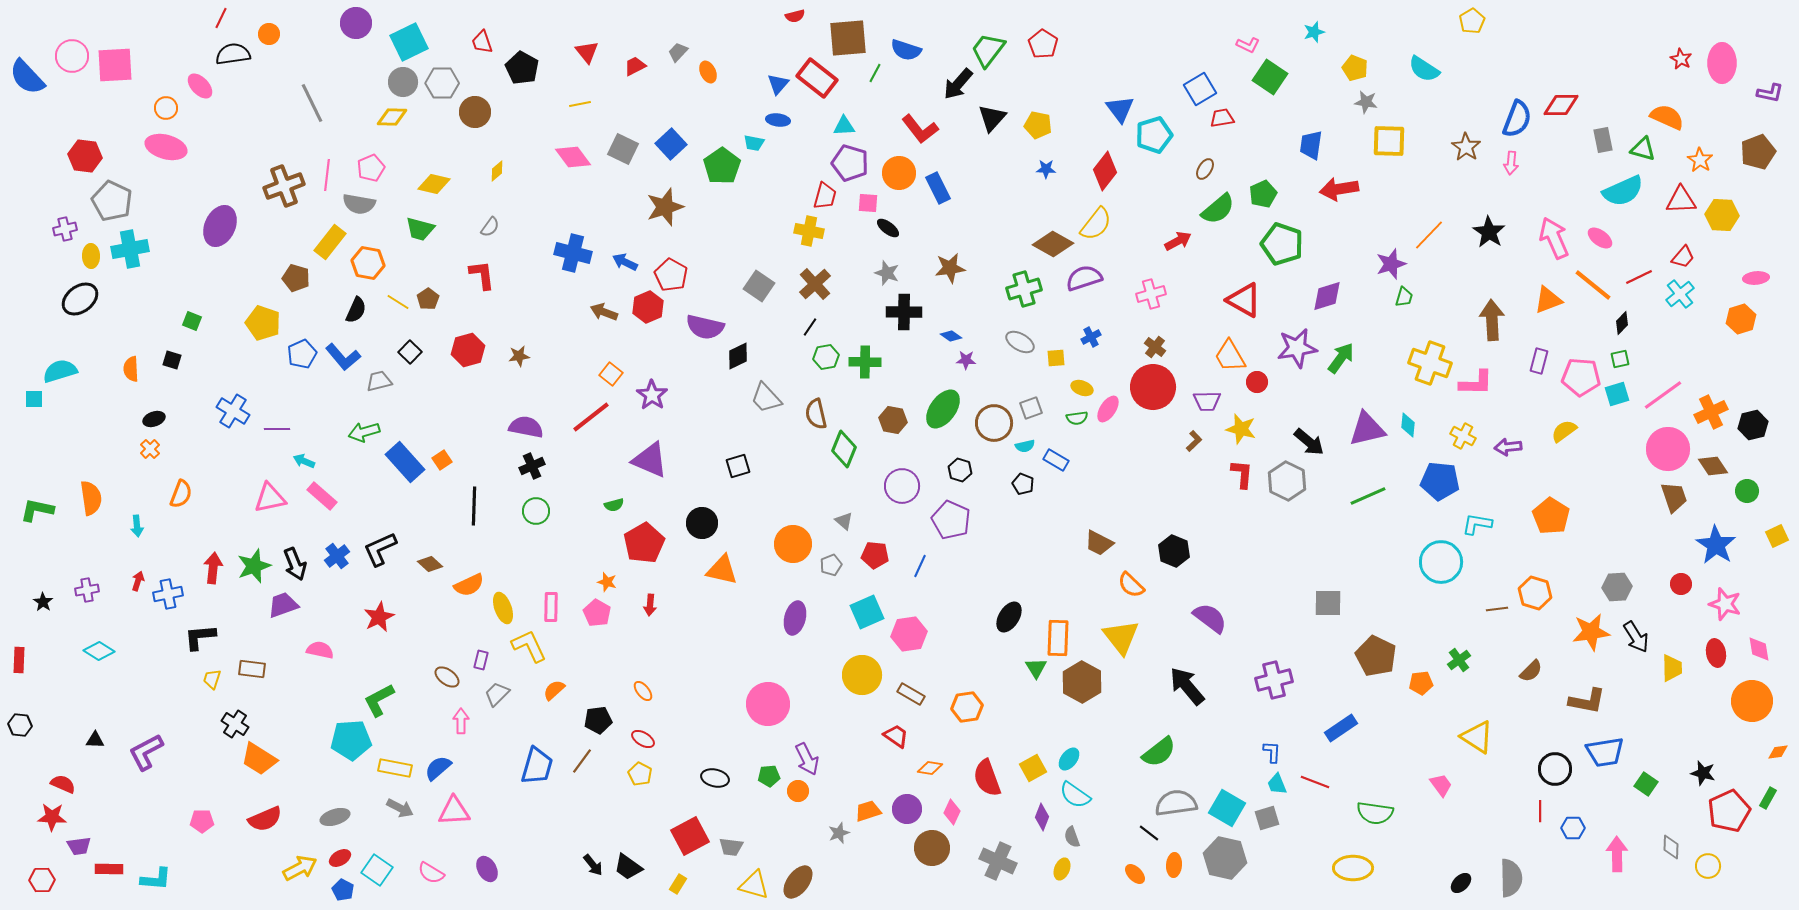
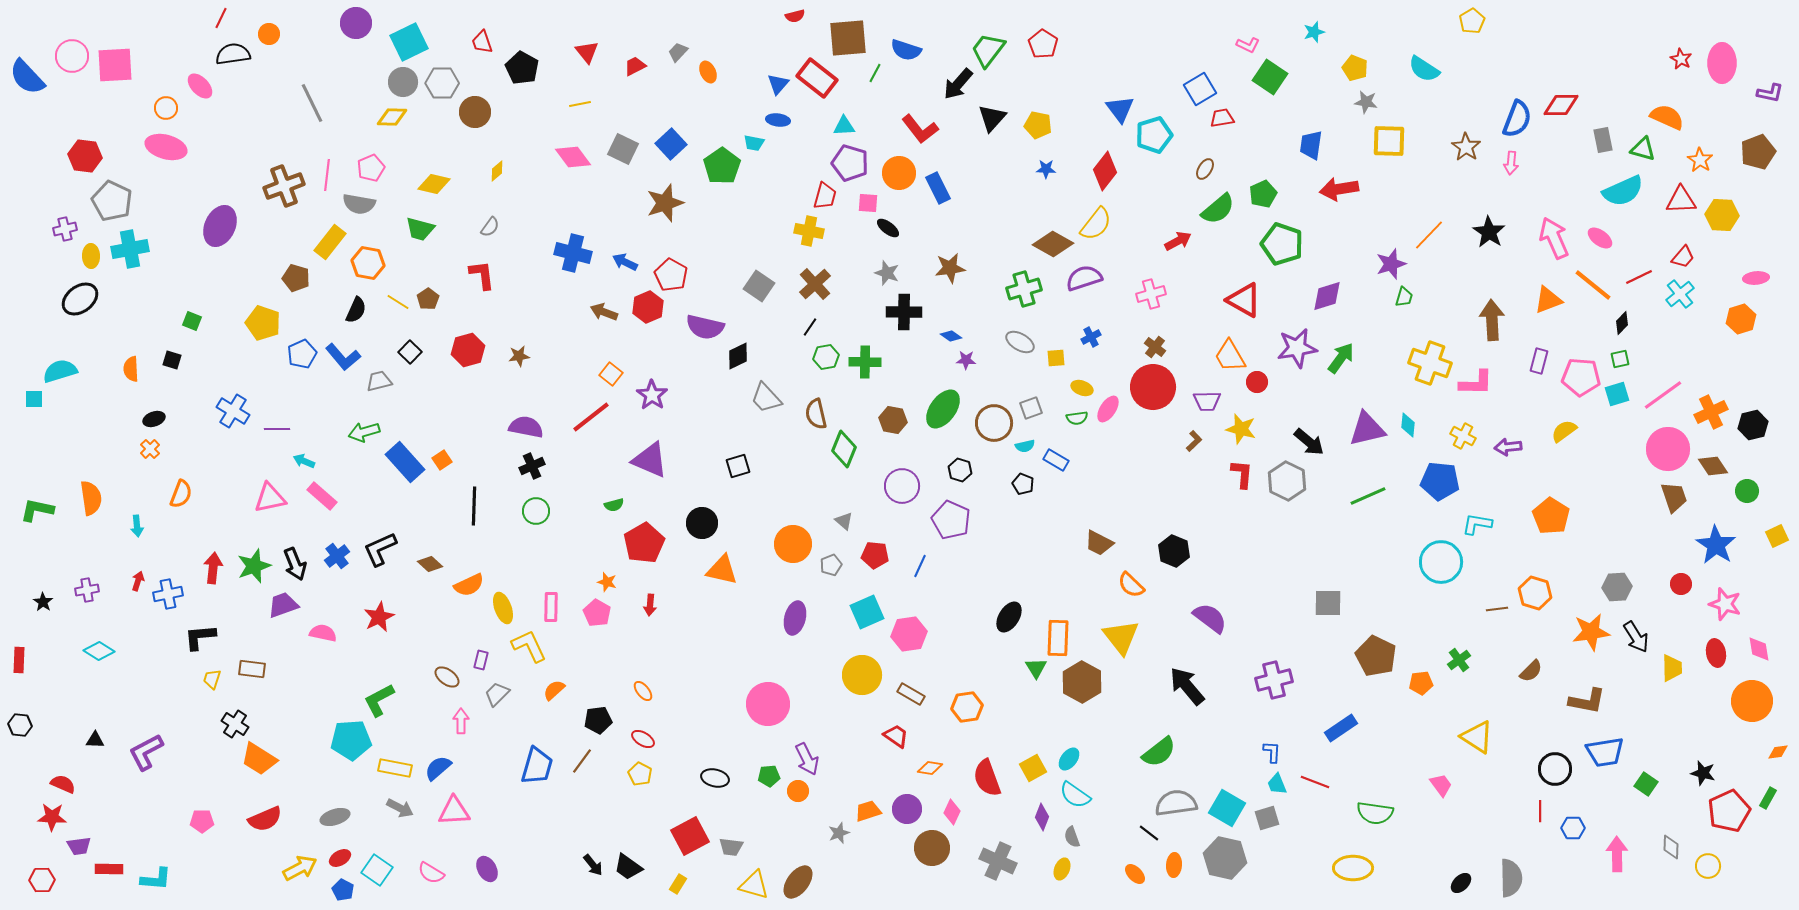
brown star at (665, 207): moved 4 px up
pink semicircle at (320, 650): moved 3 px right, 17 px up
